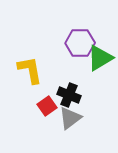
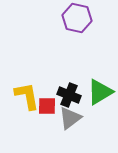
purple hexagon: moved 3 px left, 25 px up; rotated 12 degrees clockwise
green triangle: moved 34 px down
yellow L-shape: moved 3 px left, 26 px down
red square: rotated 36 degrees clockwise
